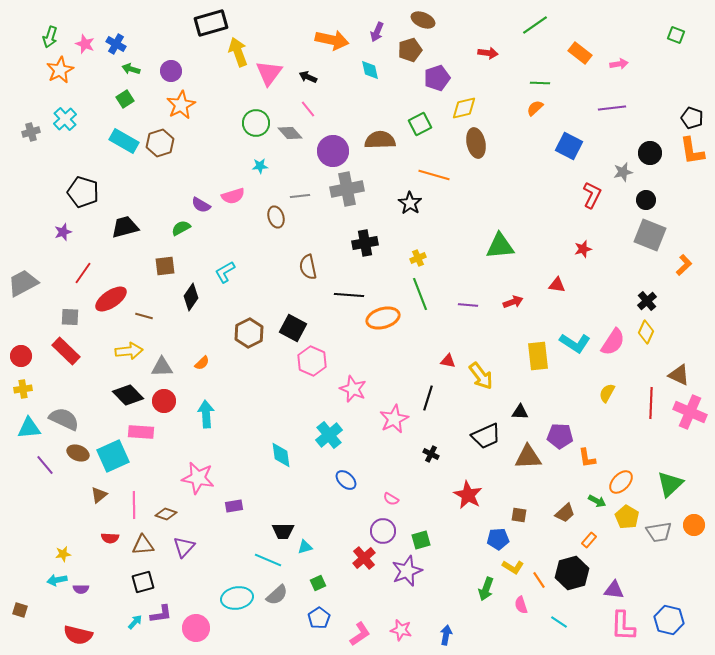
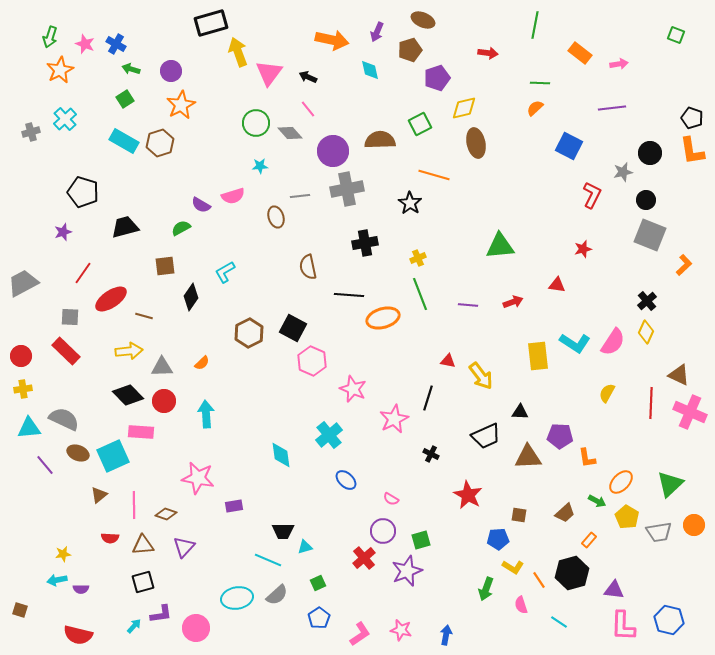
green line at (535, 25): rotated 44 degrees counterclockwise
cyan arrow at (135, 622): moved 1 px left, 4 px down
